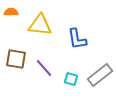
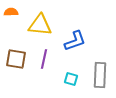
blue L-shape: moved 2 px left, 2 px down; rotated 100 degrees counterclockwise
purple line: moved 9 px up; rotated 54 degrees clockwise
gray rectangle: rotated 50 degrees counterclockwise
